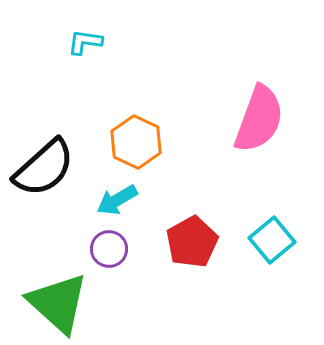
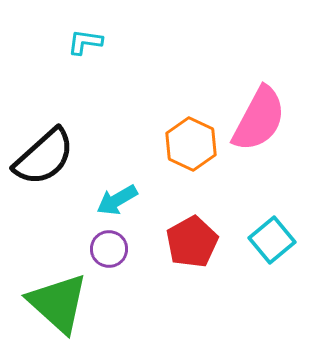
pink semicircle: rotated 8 degrees clockwise
orange hexagon: moved 55 px right, 2 px down
black semicircle: moved 11 px up
